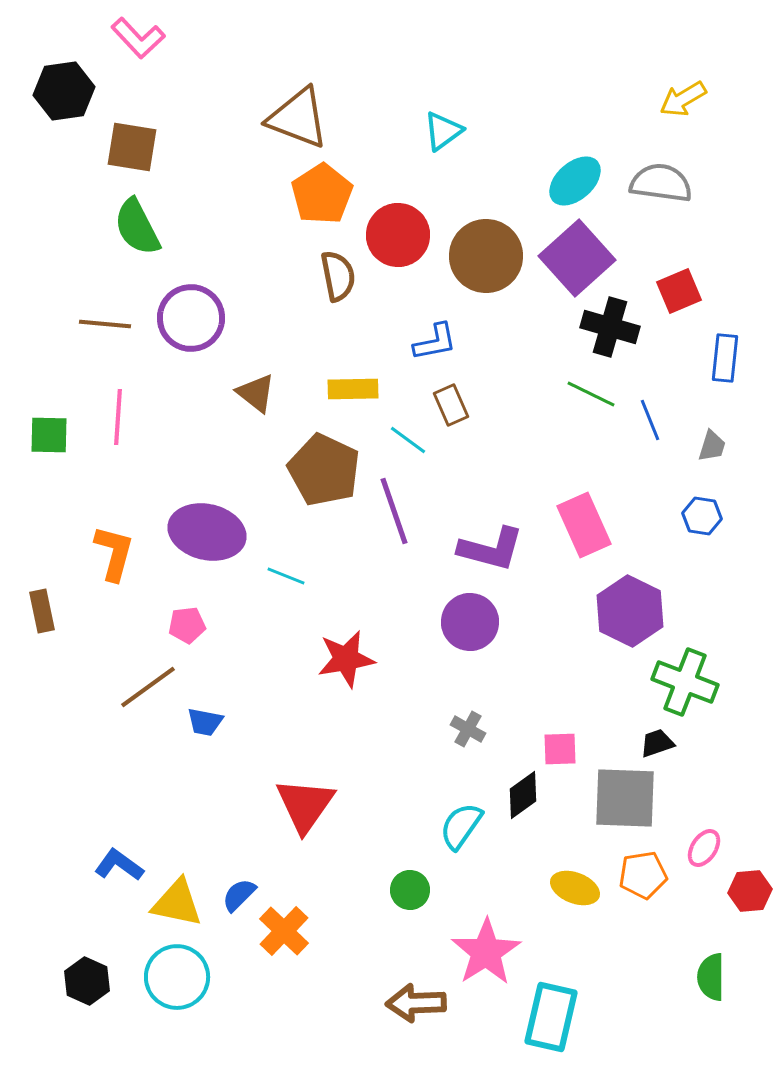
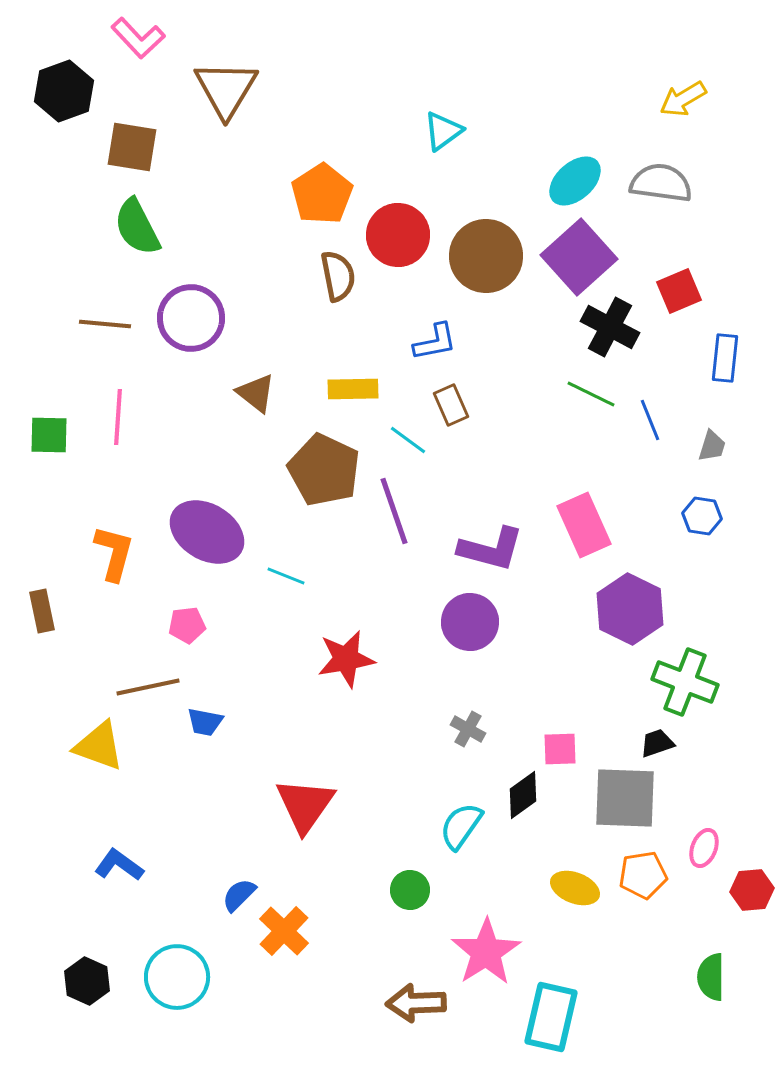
black hexagon at (64, 91): rotated 12 degrees counterclockwise
brown triangle at (298, 118): moved 72 px left, 29 px up; rotated 40 degrees clockwise
purple square at (577, 258): moved 2 px right, 1 px up
black cross at (610, 327): rotated 12 degrees clockwise
purple ellipse at (207, 532): rotated 18 degrees clockwise
purple hexagon at (630, 611): moved 2 px up
brown line at (148, 687): rotated 24 degrees clockwise
pink ellipse at (704, 848): rotated 12 degrees counterclockwise
red hexagon at (750, 891): moved 2 px right, 1 px up
yellow triangle at (177, 903): moved 78 px left, 157 px up; rotated 8 degrees clockwise
